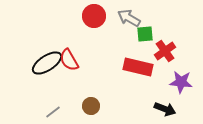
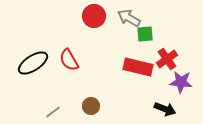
red cross: moved 2 px right, 8 px down
black ellipse: moved 14 px left
